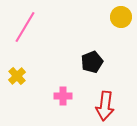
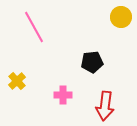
pink line: moved 9 px right; rotated 60 degrees counterclockwise
black pentagon: rotated 15 degrees clockwise
yellow cross: moved 5 px down
pink cross: moved 1 px up
